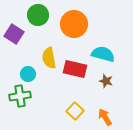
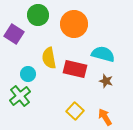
green cross: rotated 30 degrees counterclockwise
